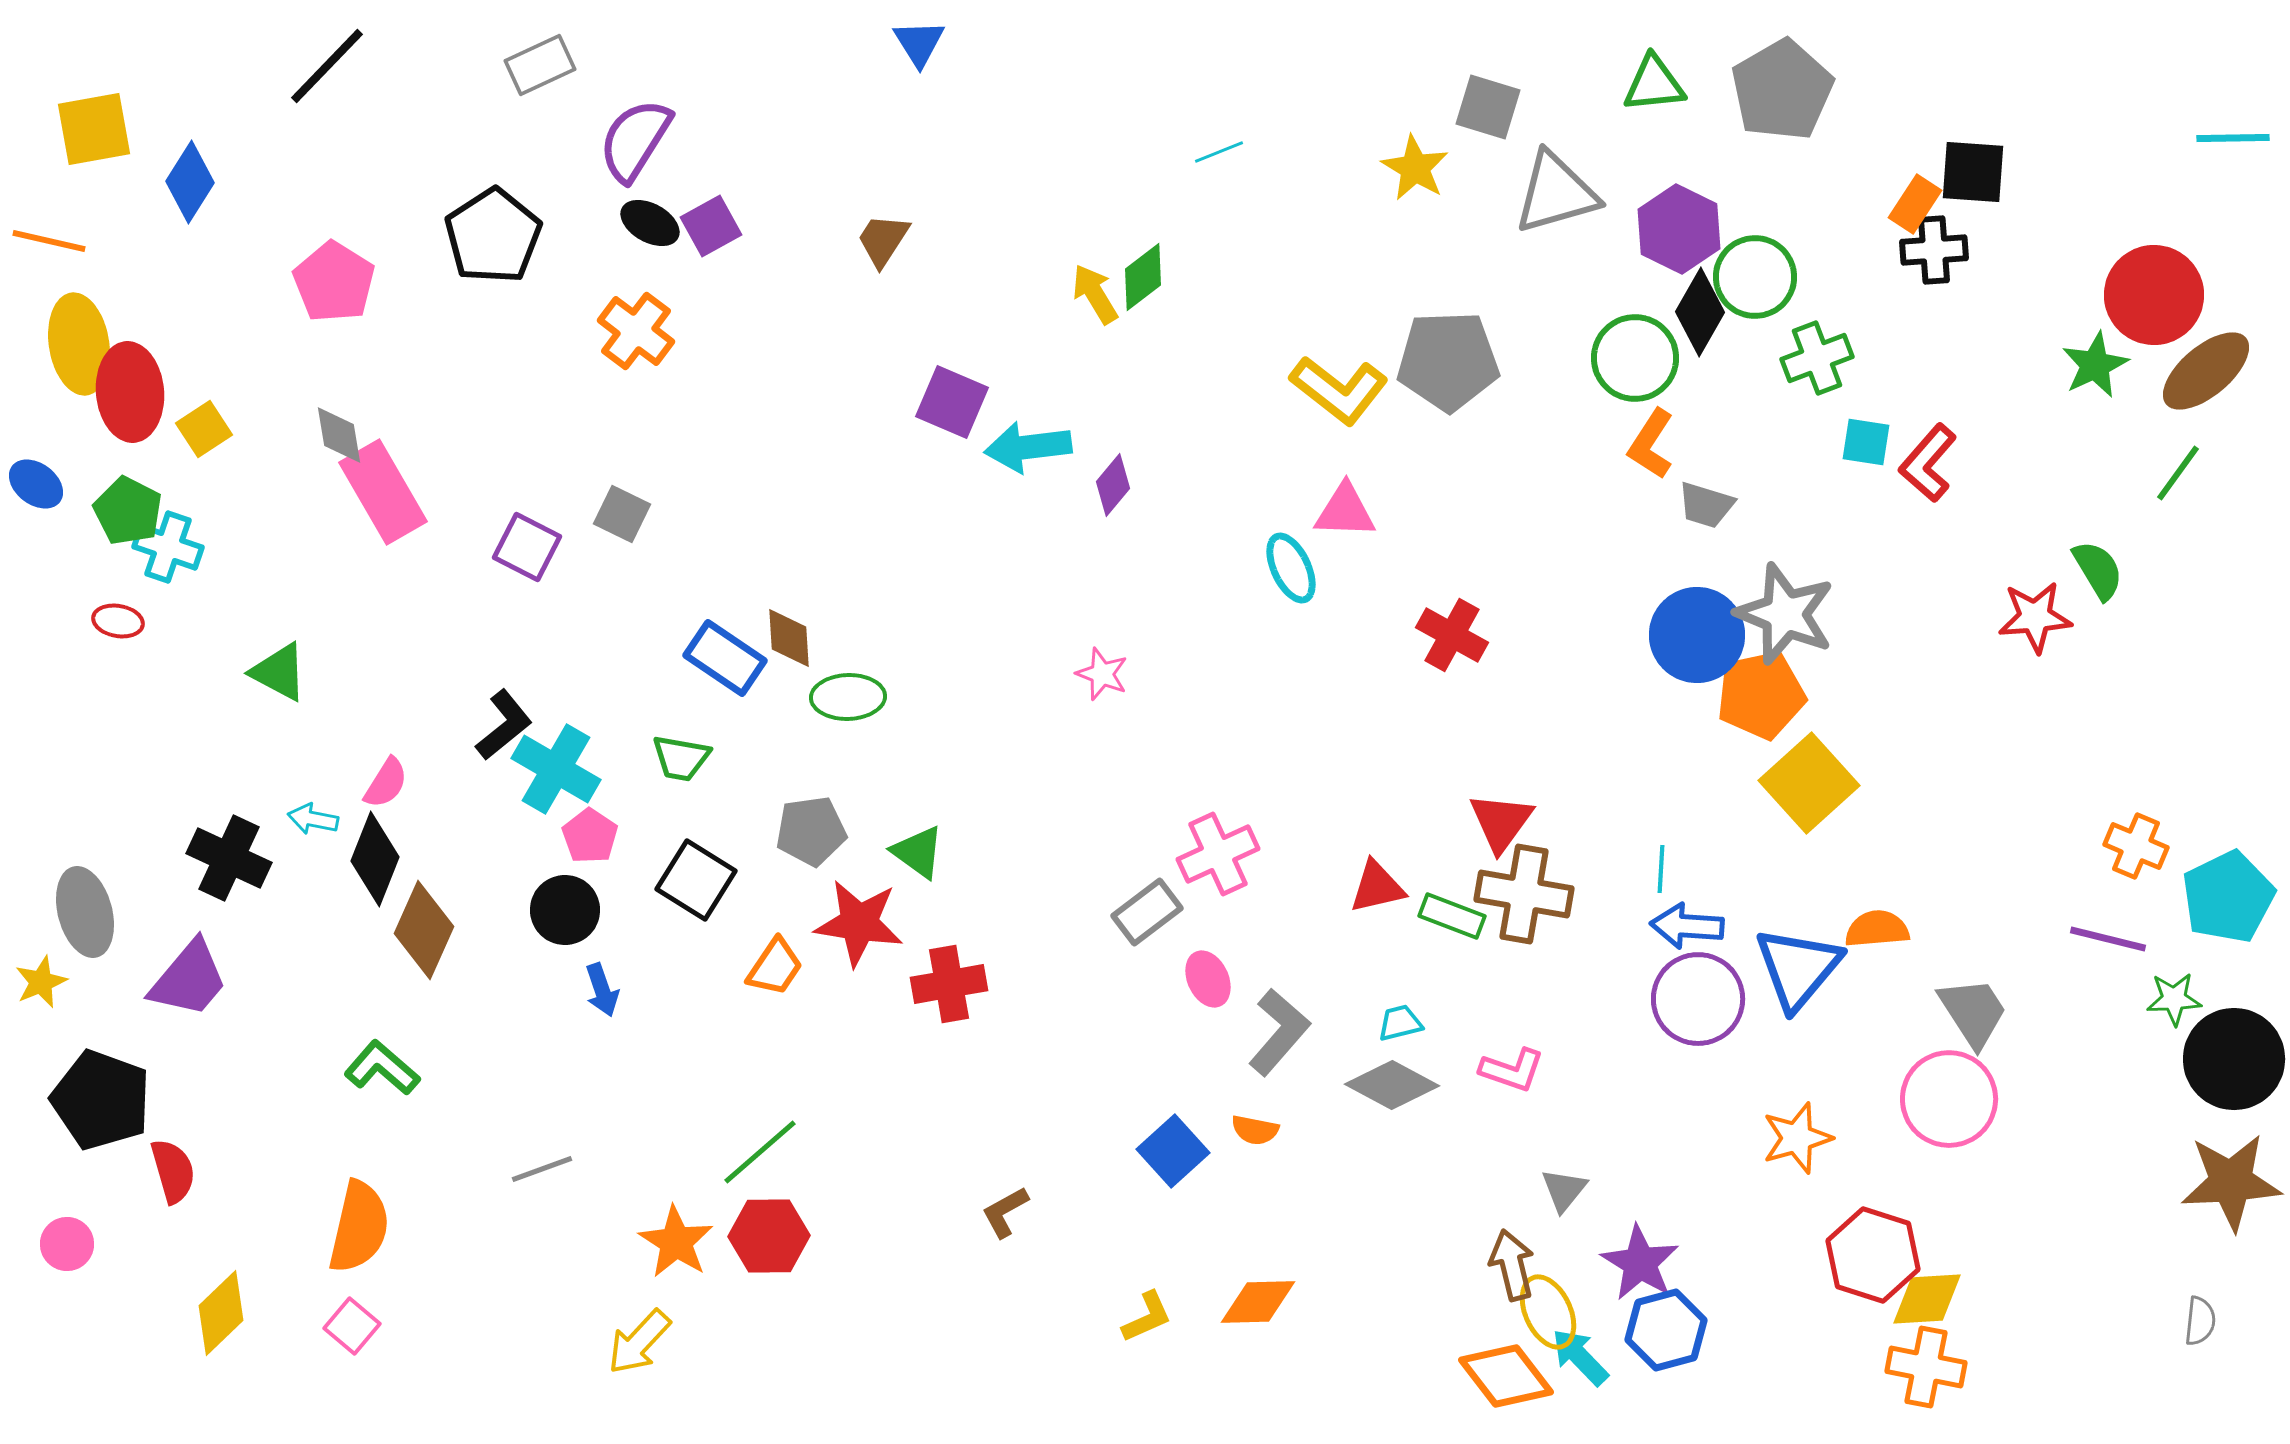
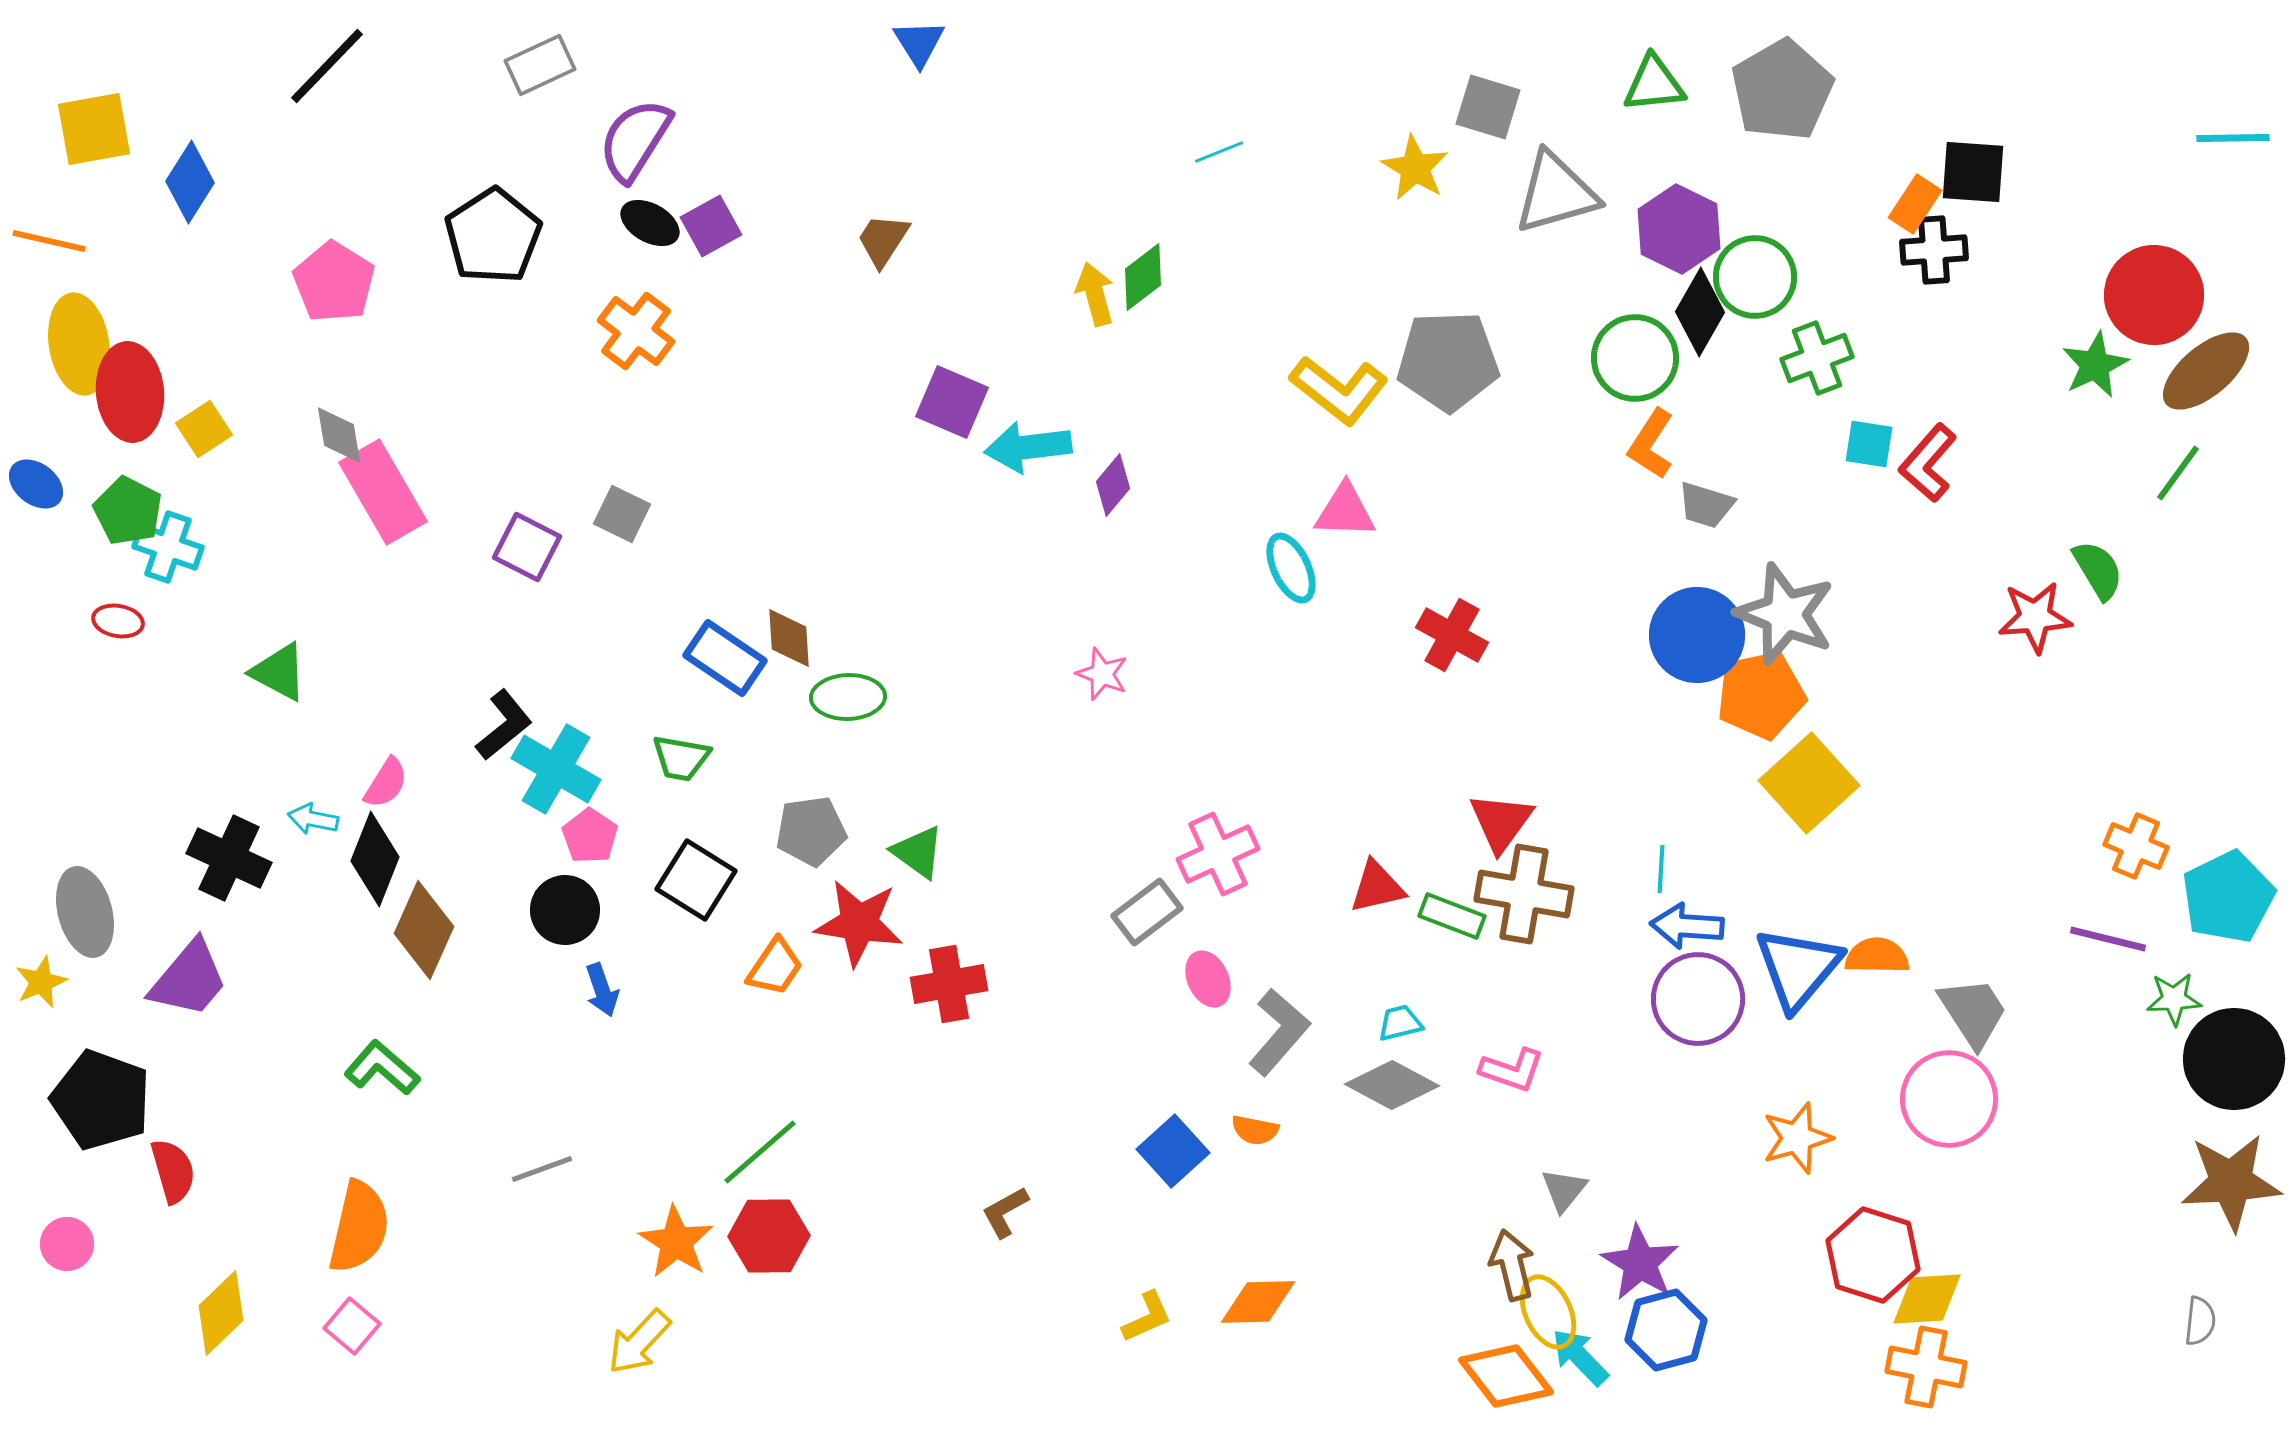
yellow arrow at (1095, 294): rotated 16 degrees clockwise
cyan square at (1866, 442): moved 3 px right, 2 px down
orange semicircle at (1877, 929): moved 27 px down; rotated 6 degrees clockwise
